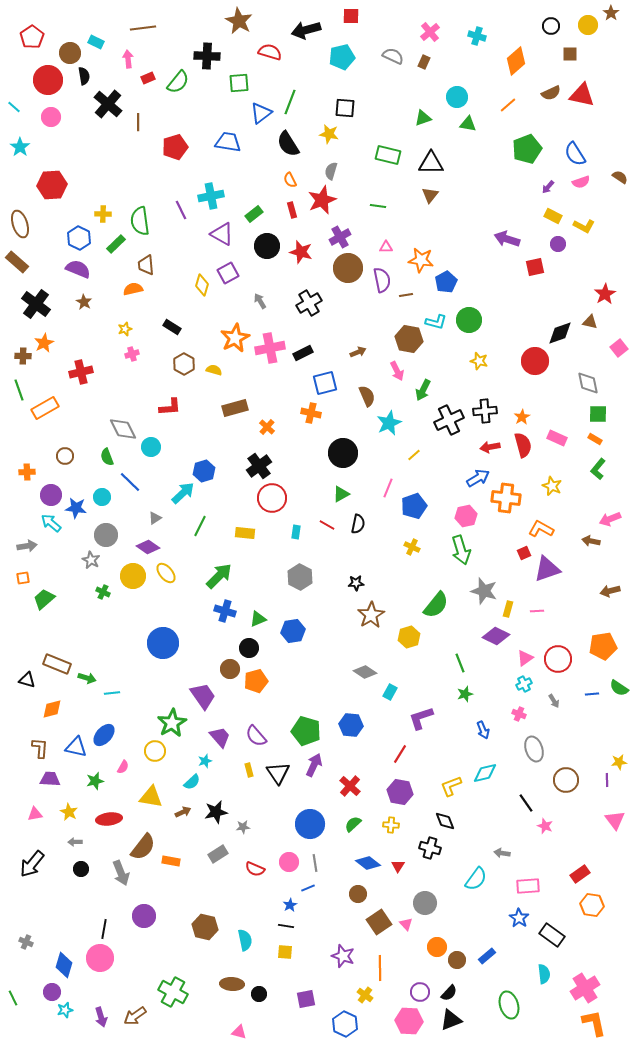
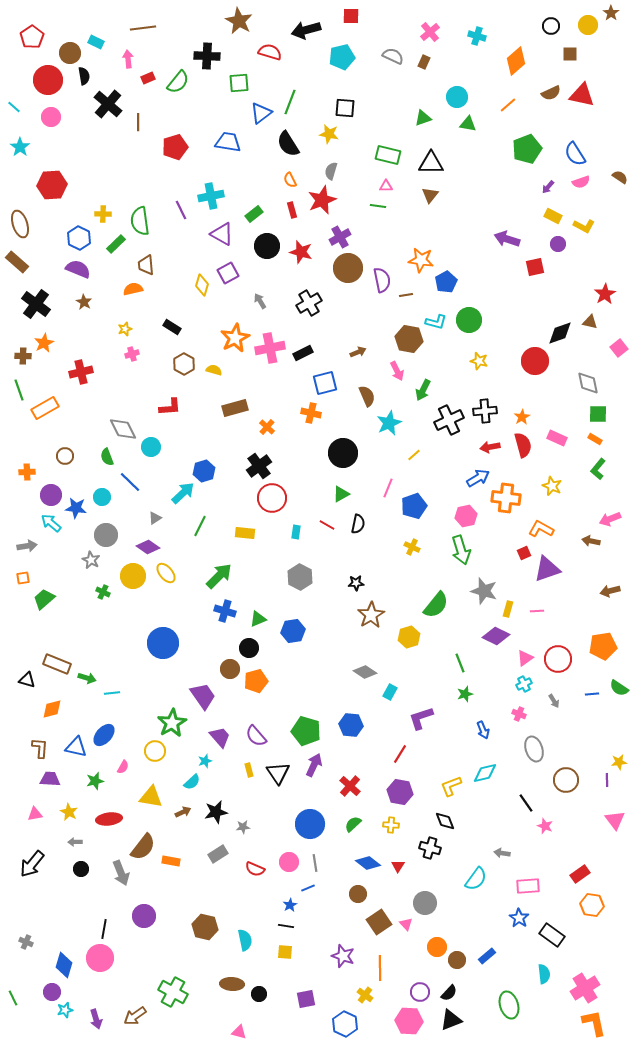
pink triangle at (386, 247): moved 61 px up
purple arrow at (101, 1017): moved 5 px left, 2 px down
